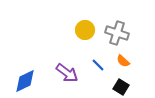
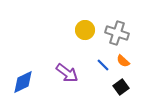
blue line: moved 5 px right
blue diamond: moved 2 px left, 1 px down
black square: rotated 21 degrees clockwise
